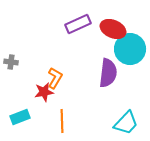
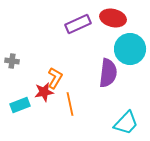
red ellipse: moved 11 px up; rotated 10 degrees counterclockwise
gray cross: moved 1 px right, 1 px up
cyan rectangle: moved 12 px up
orange line: moved 8 px right, 17 px up; rotated 10 degrees counterclockwise
